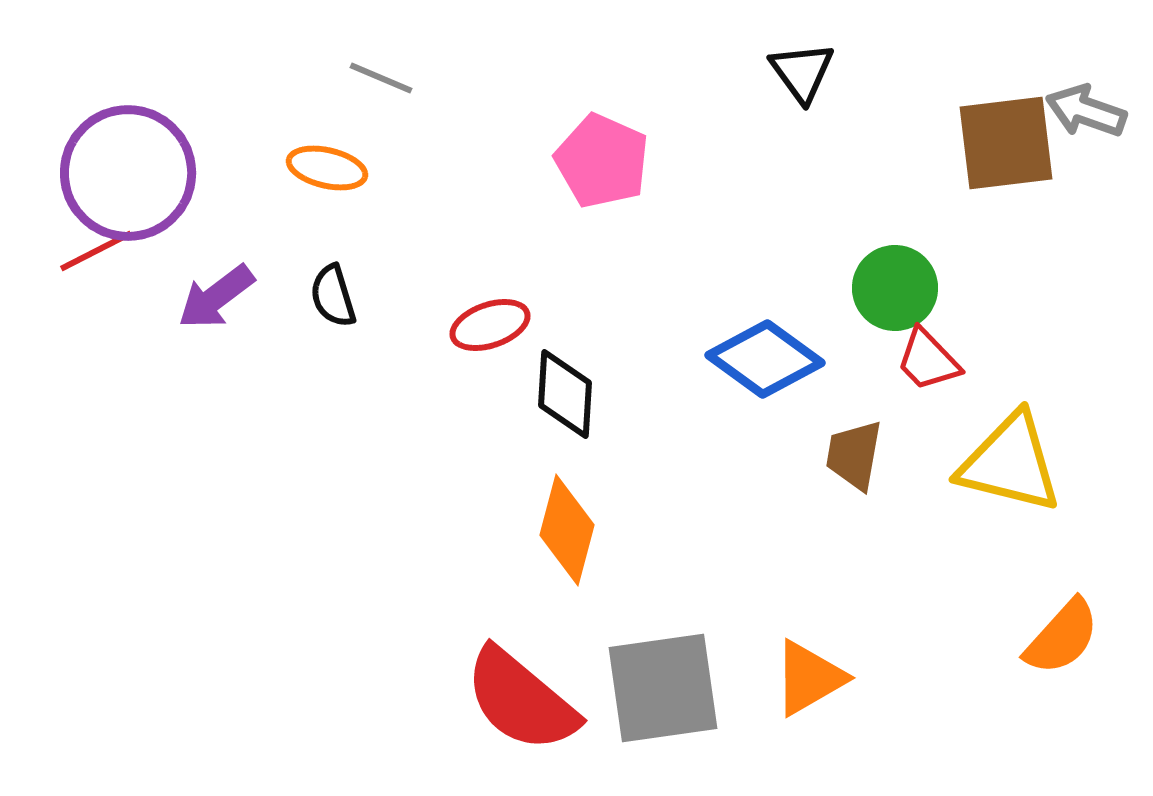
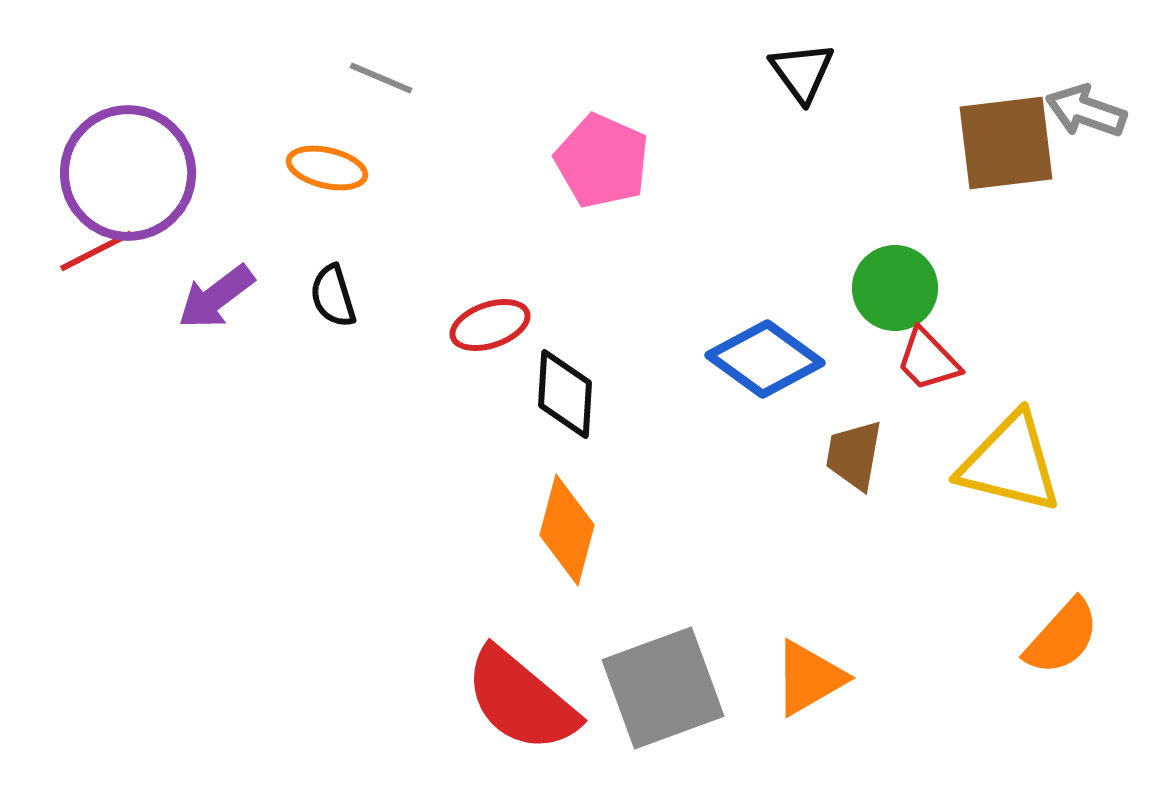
gray square: rotated 12 degrees counterclockwise
